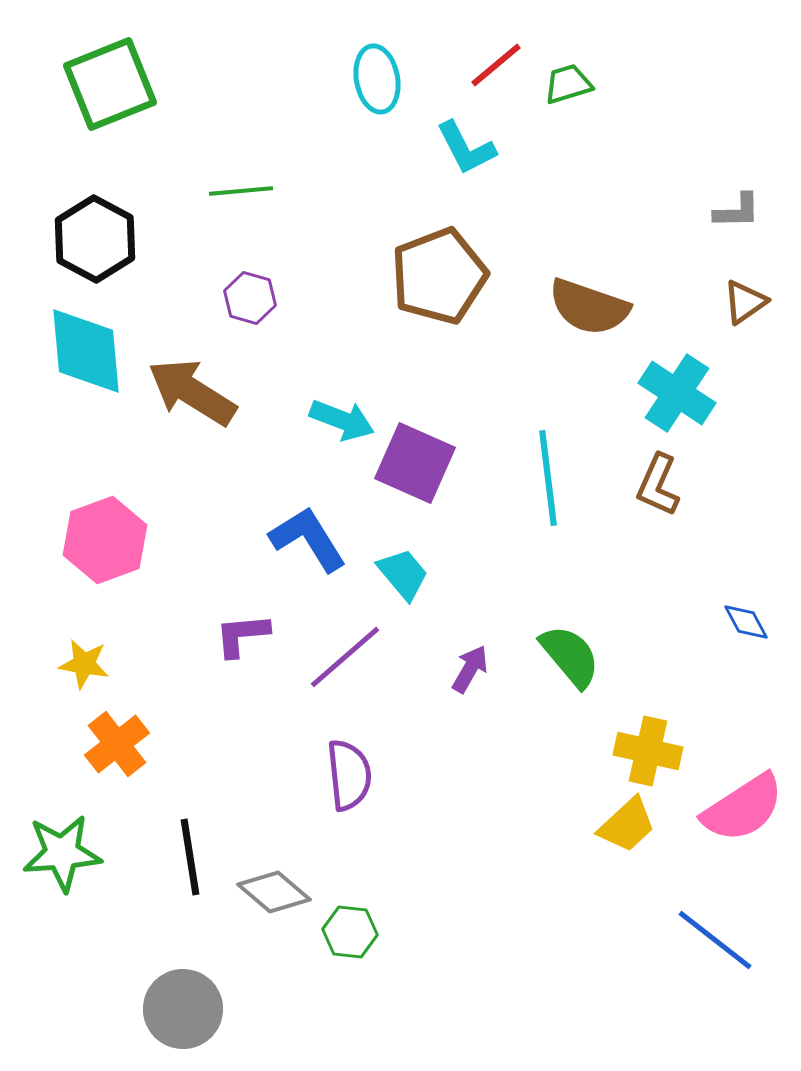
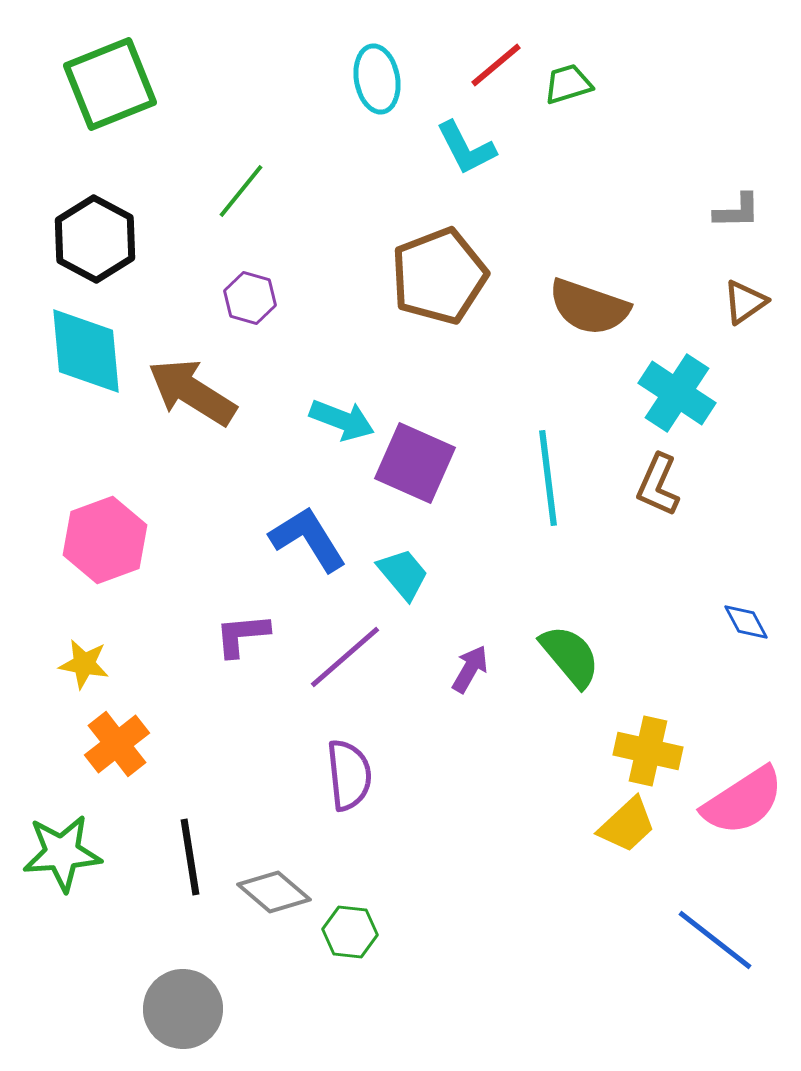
green line: rotated 46 degrees counterclockwise
pink semicircle: moved 7 px up
